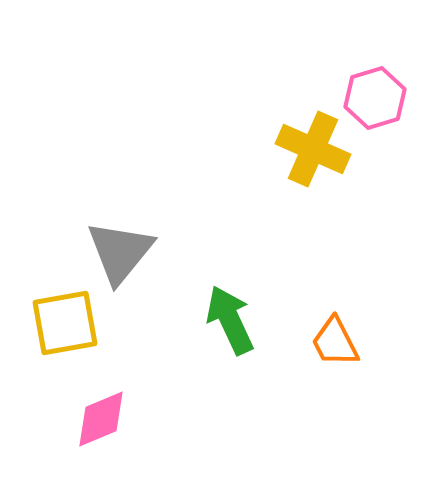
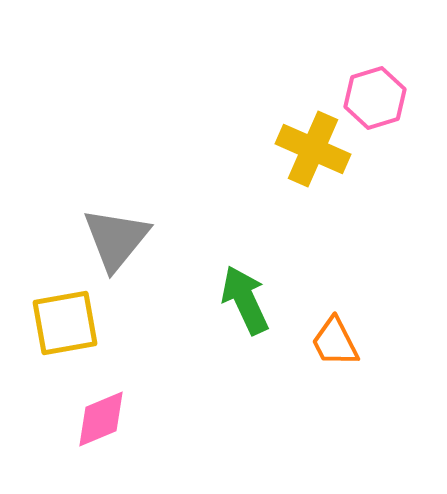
gray triangle: moved 4 px left, 13 px up
green arrow: moved 15 px right, 20 px up
